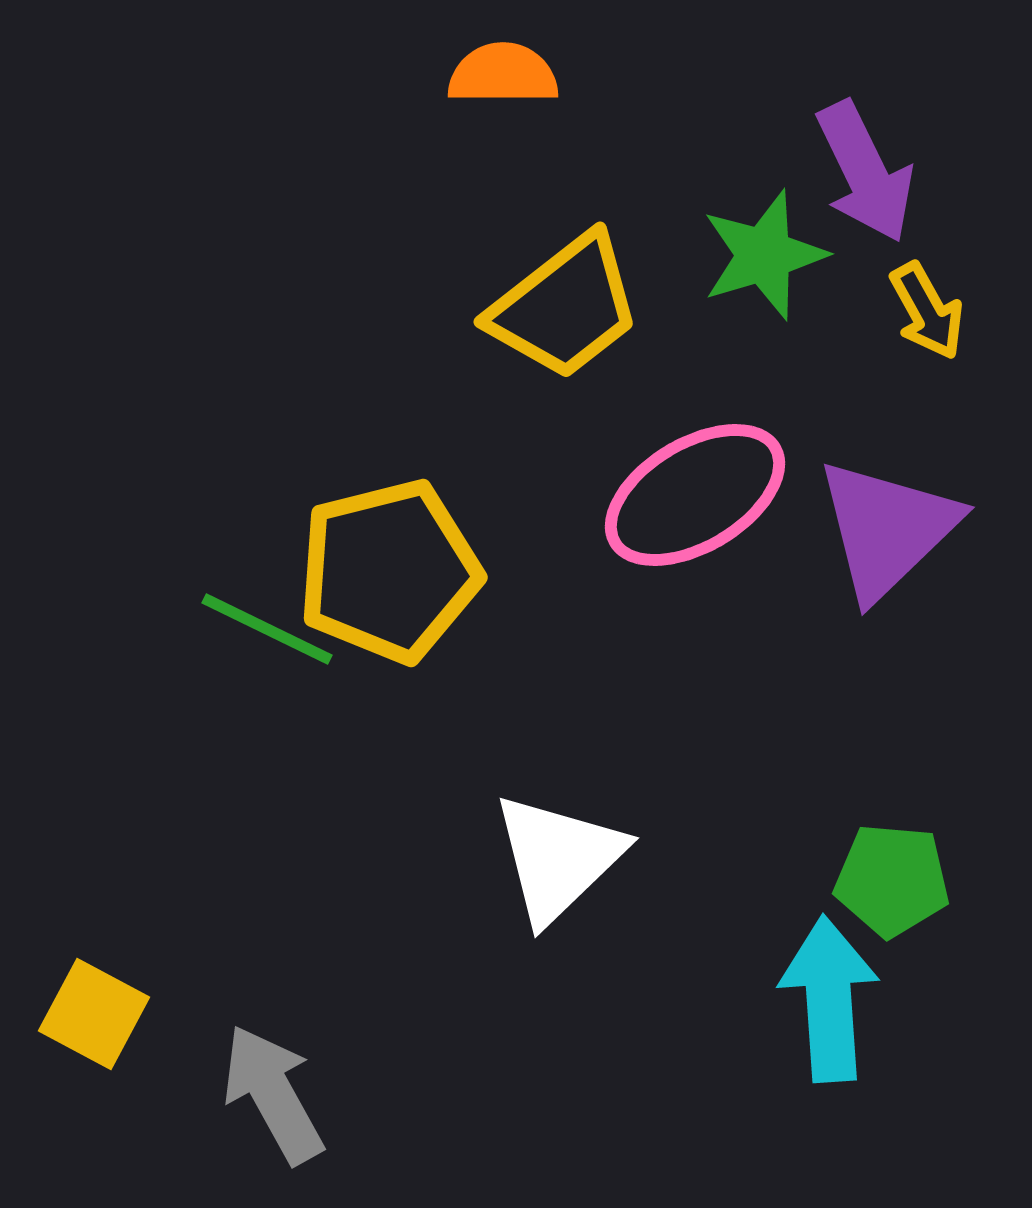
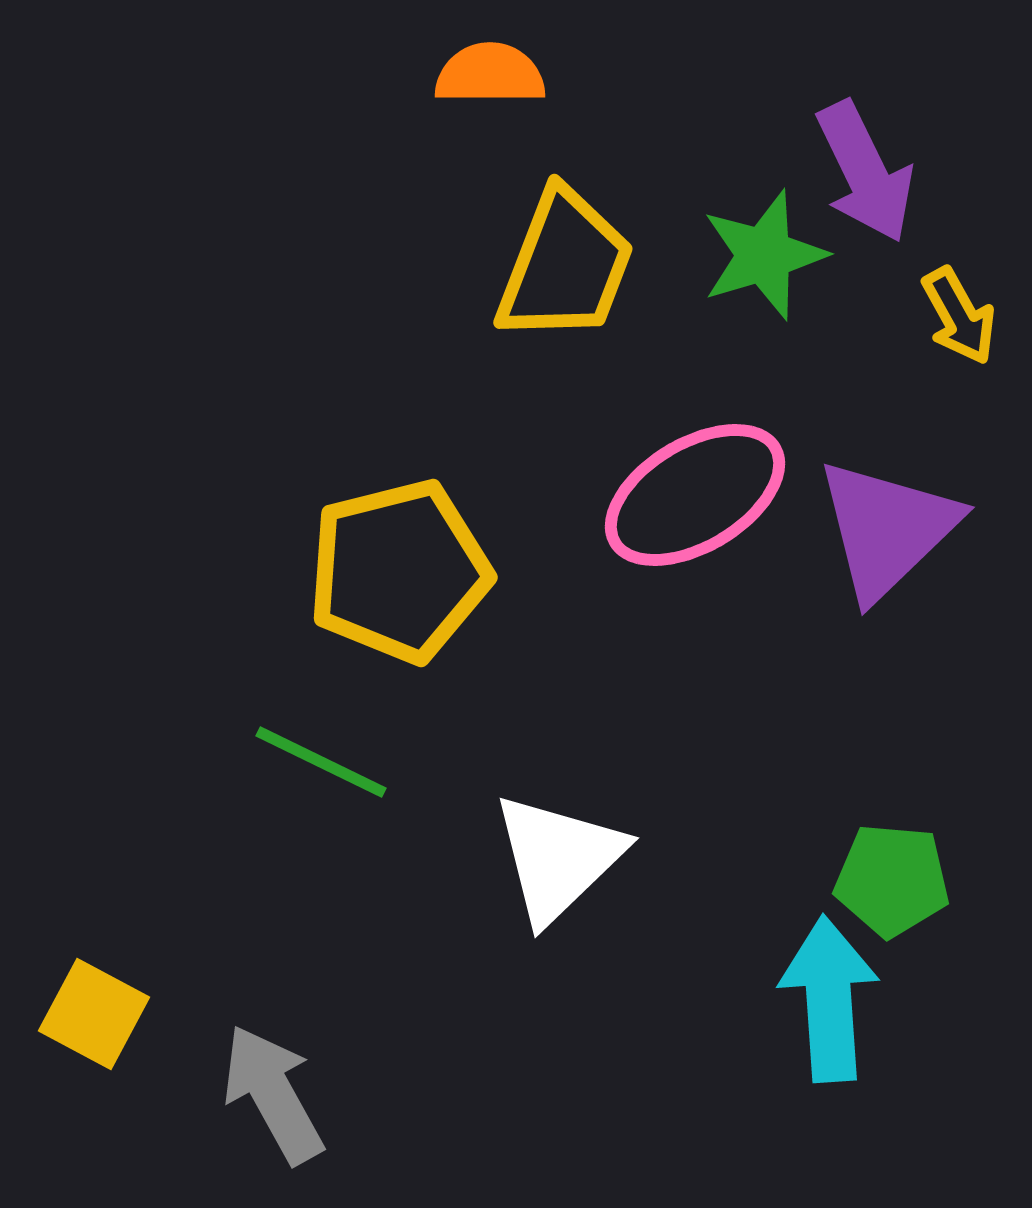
orange semicircle: moved 13 px left
yellow trapezoid: moved 41 px up; rotated 31 degrees counterclockwise
yellow arrow: moved 32 px right, 5 px down
yellow pentagon: moved 10 px right
green line: moved 54 px right, 133 px down
